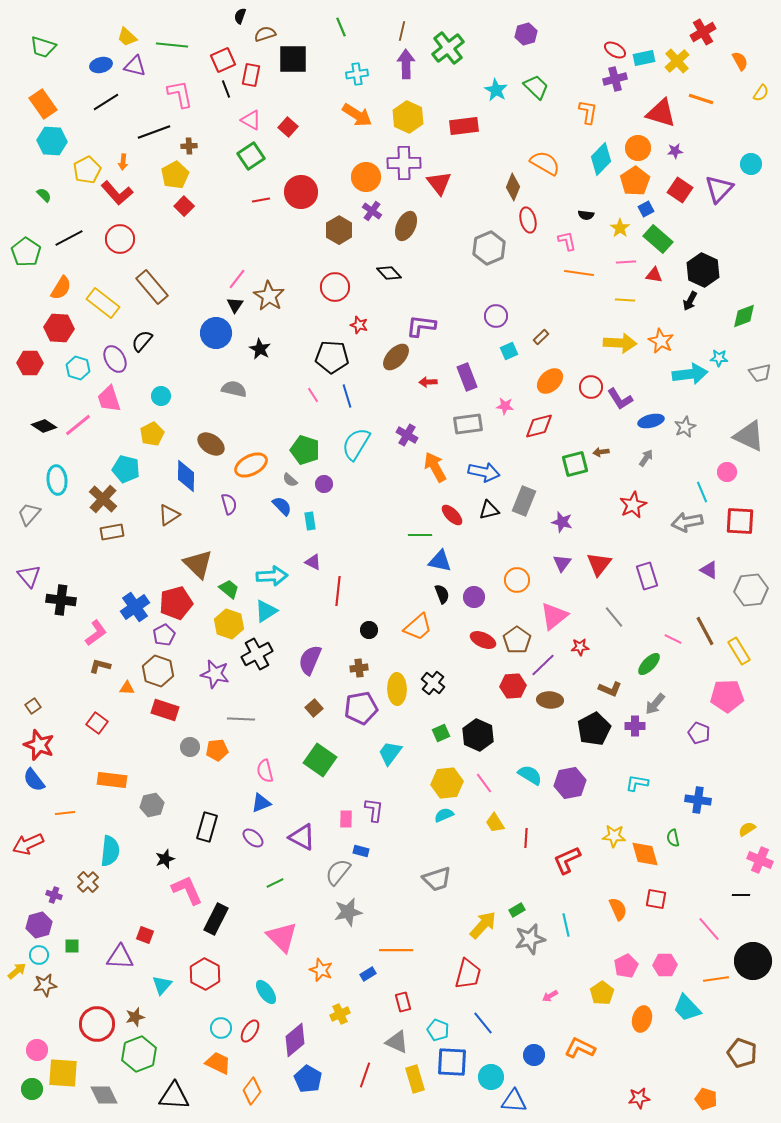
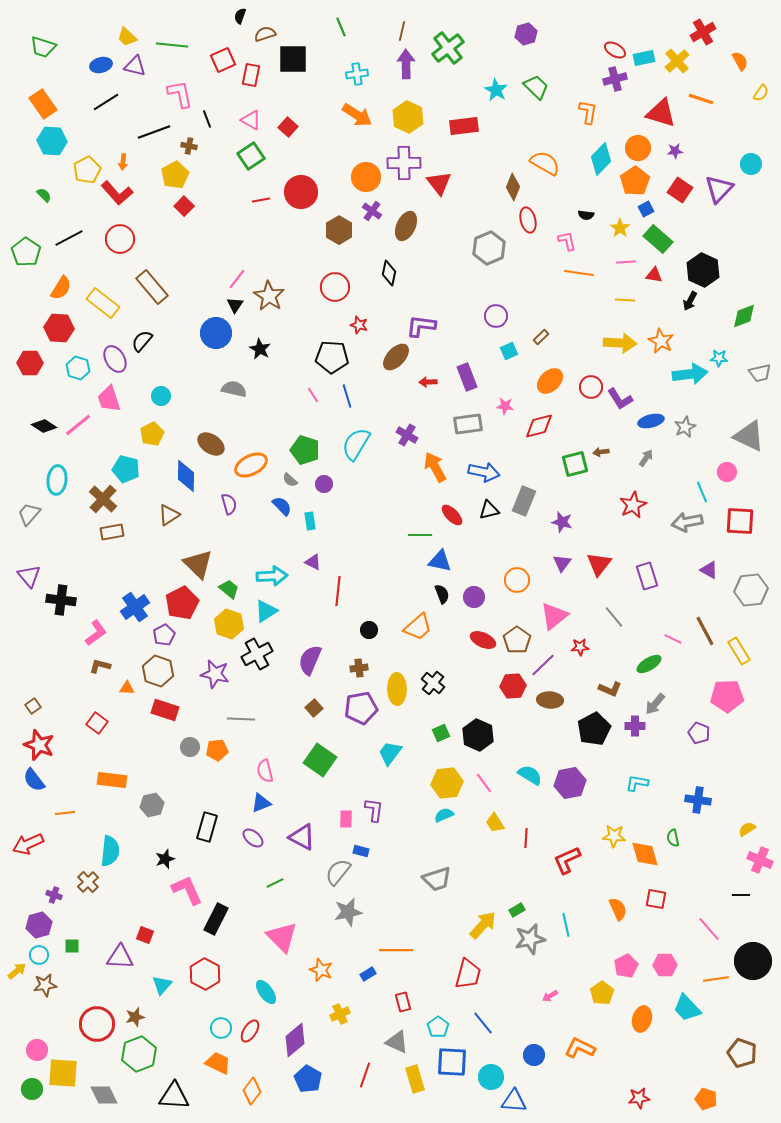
black line at (226, 89): moved 19 px left, 30 px down
brown cross at (189, 146): rotated 14 degrees clockwise
black diamond at (389, 273): rotated 55 degrees clockwise
cyan ellipse at (57, 480): rotated 12 degrees clockwise
red pentagon at (176, 603): moved 6 px right; rotated 12 degrees counterclockwise
green ellipse at (649, 664): rotated 15 degrees clockwise
cyan pentagon at (438, 1030): moved 3 px up; rotated 15 degrees clockwise
